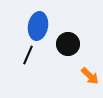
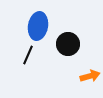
orange arrow: rotated 60 degrees counterclockwise
